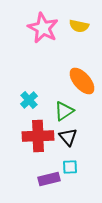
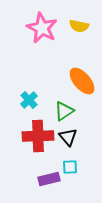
pink star: moved 1 px left
